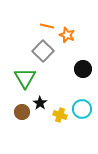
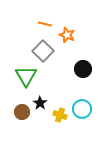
orange line: moved 2 px left, 2 px up
green triangle: moved 1 px right, 2 px up
